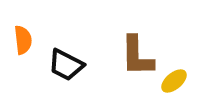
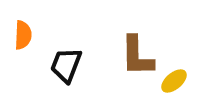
orange semicircle: moved 5 px up; rotated 8 degrees clockwise
black trapezoid: rotated 84 degrees clockwise
